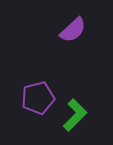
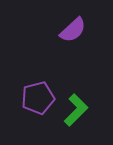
green L-shape: moved 1 px right, 5 px up
